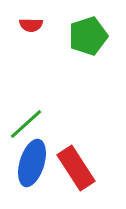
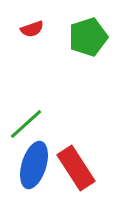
red semicircle: moved 1 px right, 4 px down; rotated 20 degrees counterclockwise
green pentagon: moved 1 px down
blue ellipse: moved 2 px right, 2 px down
